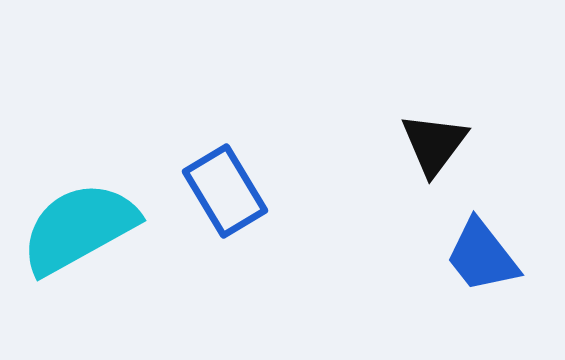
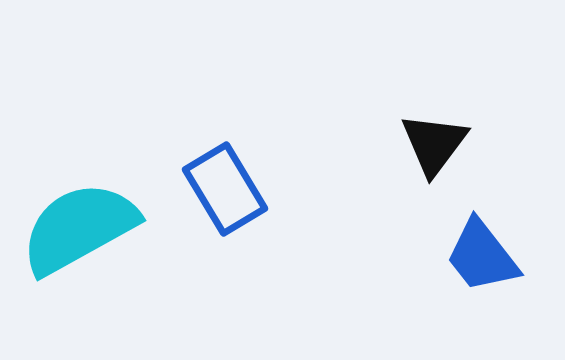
blue rectangle: moved 2 px up
